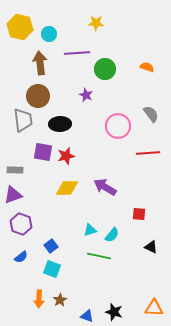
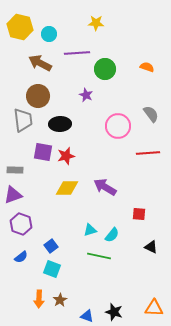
brown arrow: rotated 55 degrees counterclockwise
